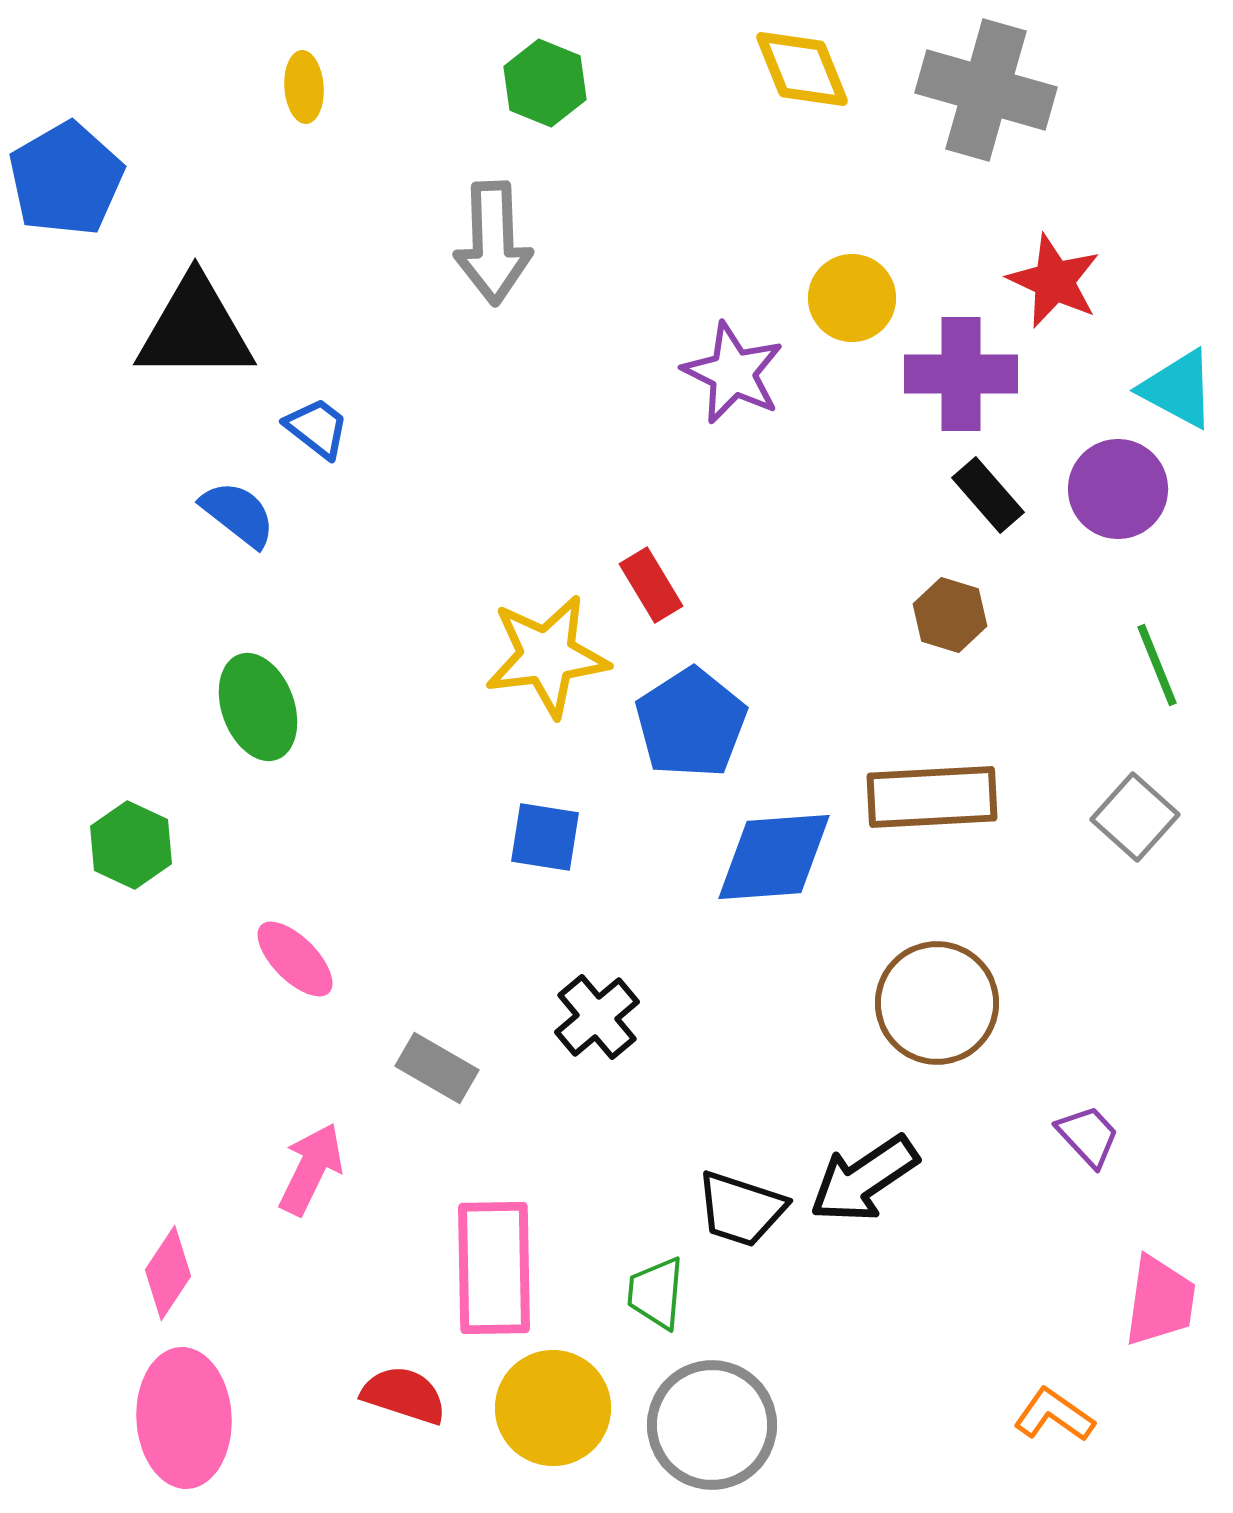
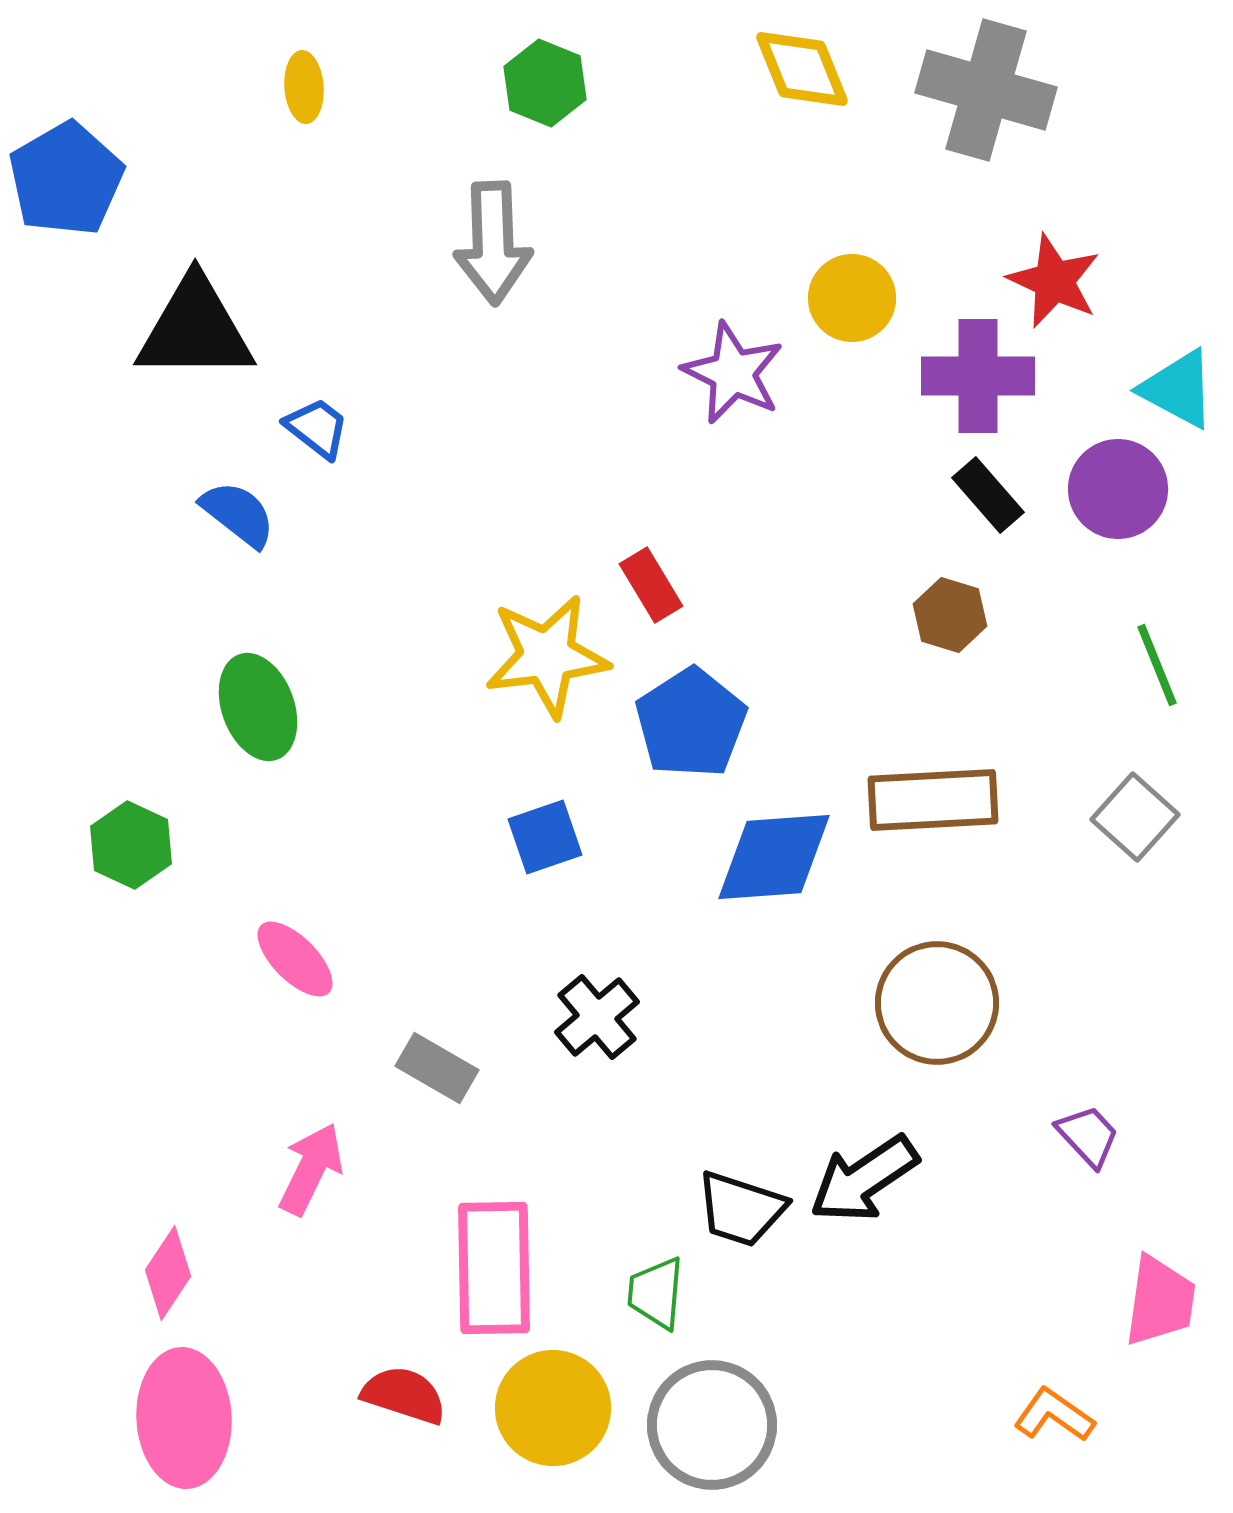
purple cross at (961, 374): moved 17 px right, 2 px down
brown rectangle at (932, 797): moved 1 px right, 3 px down
blue square at (545, 837): rotated 28 degrees counterclockwise
